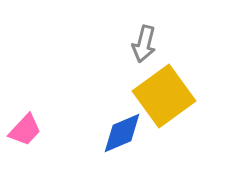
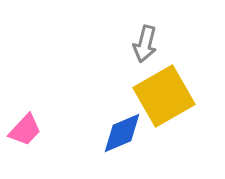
gray arrow: moved 1 px right
yellow square: rotated 6 degrees clockwise
